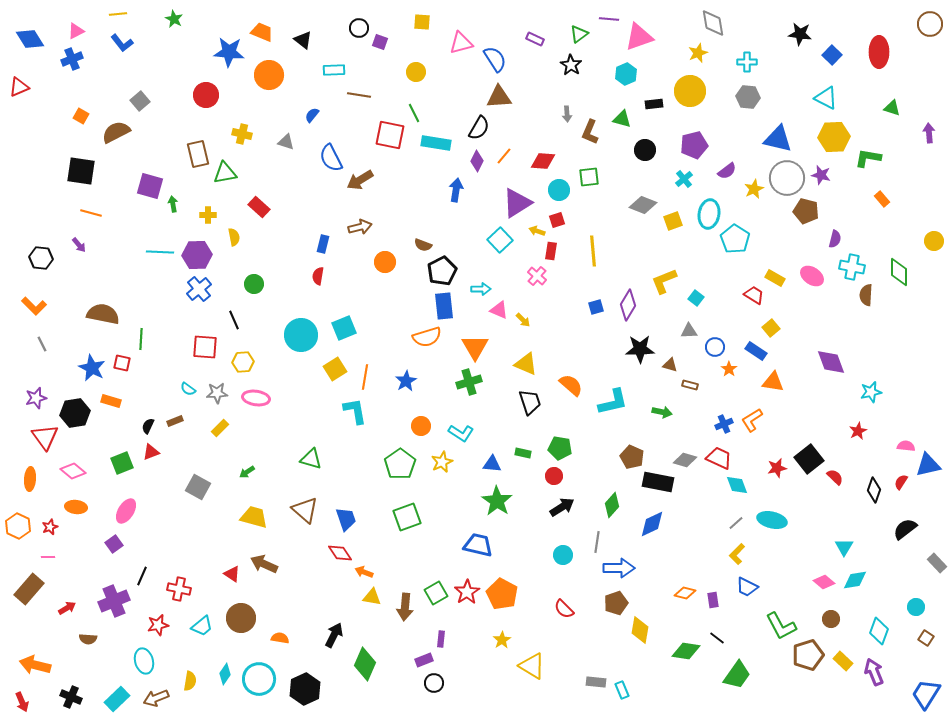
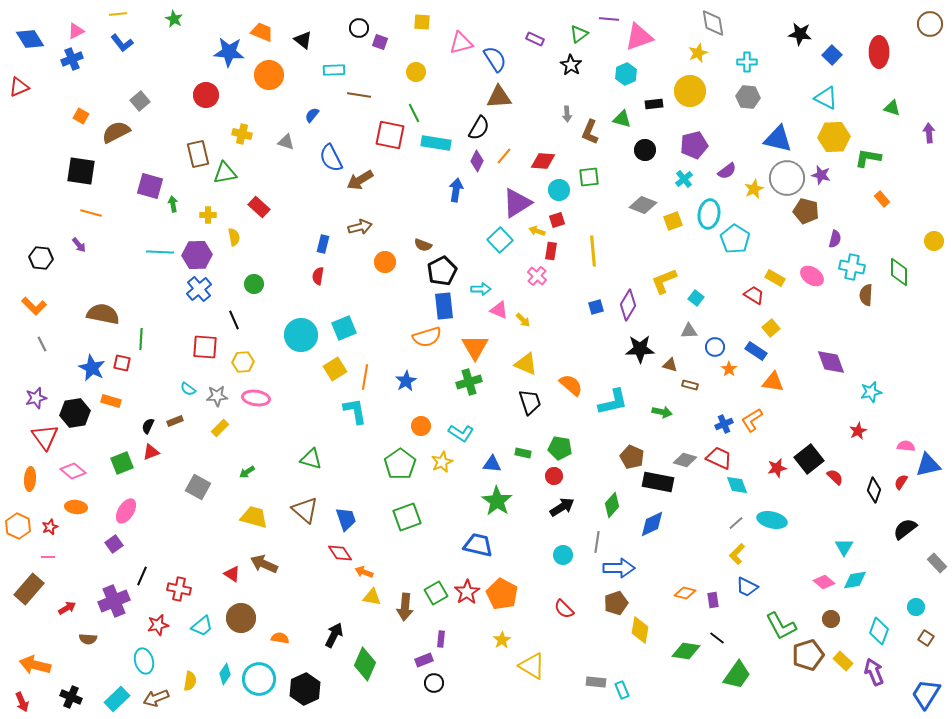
gray star at (217, 393): moved 3 px down
